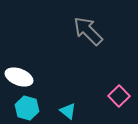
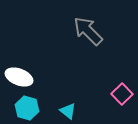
pink square: moved 3 px right, 2 px up
